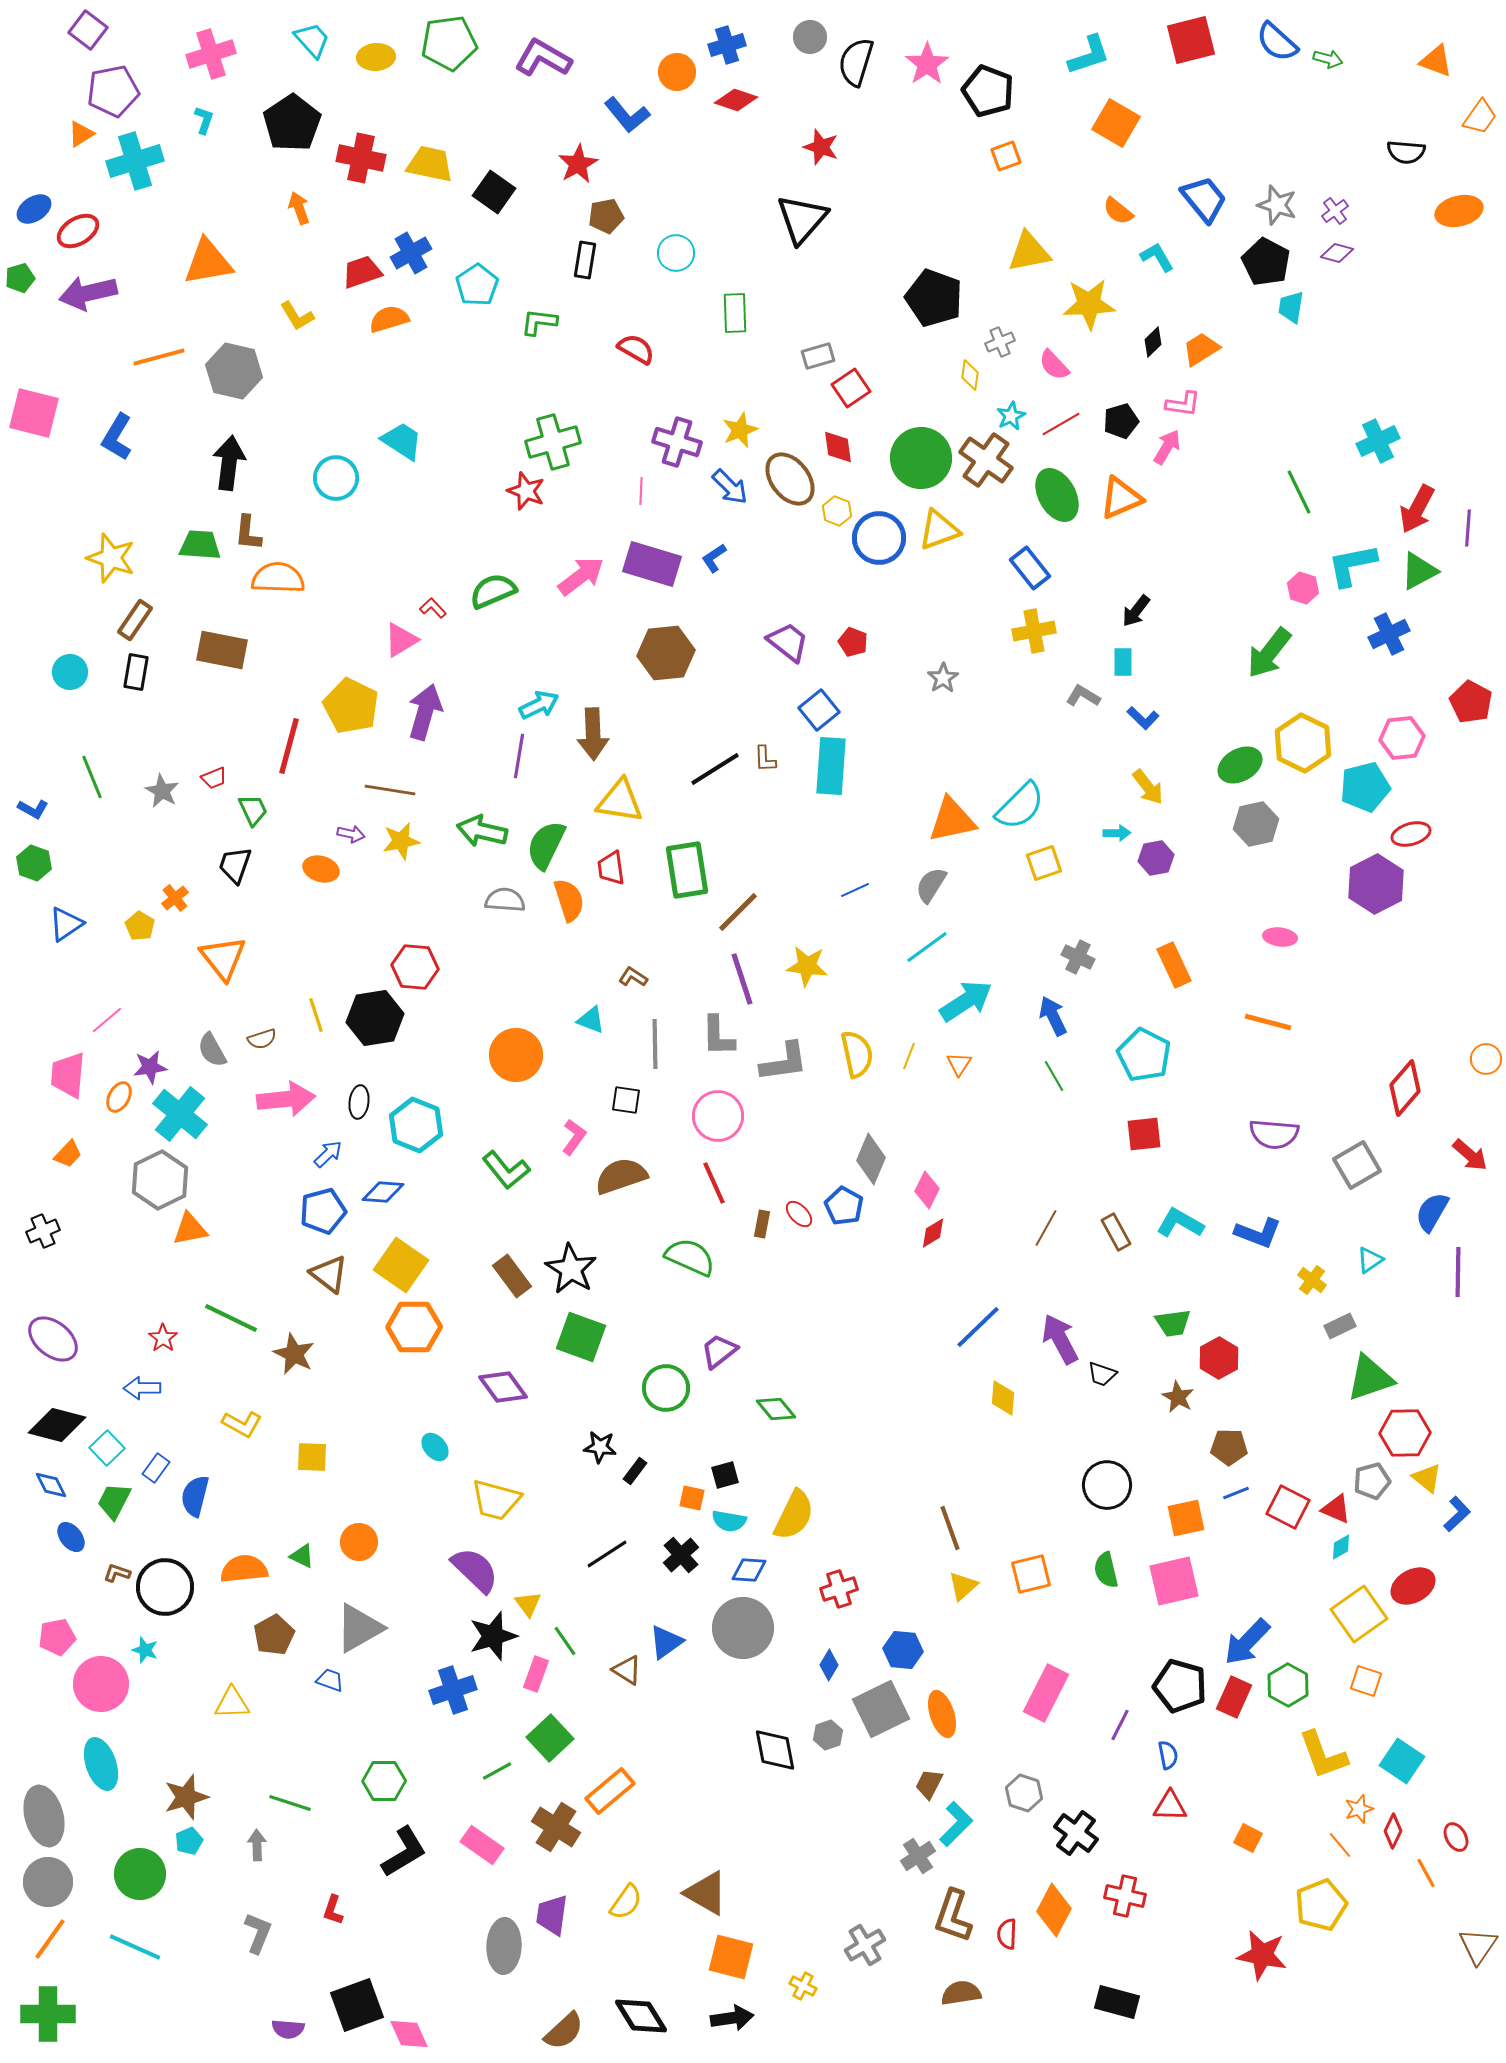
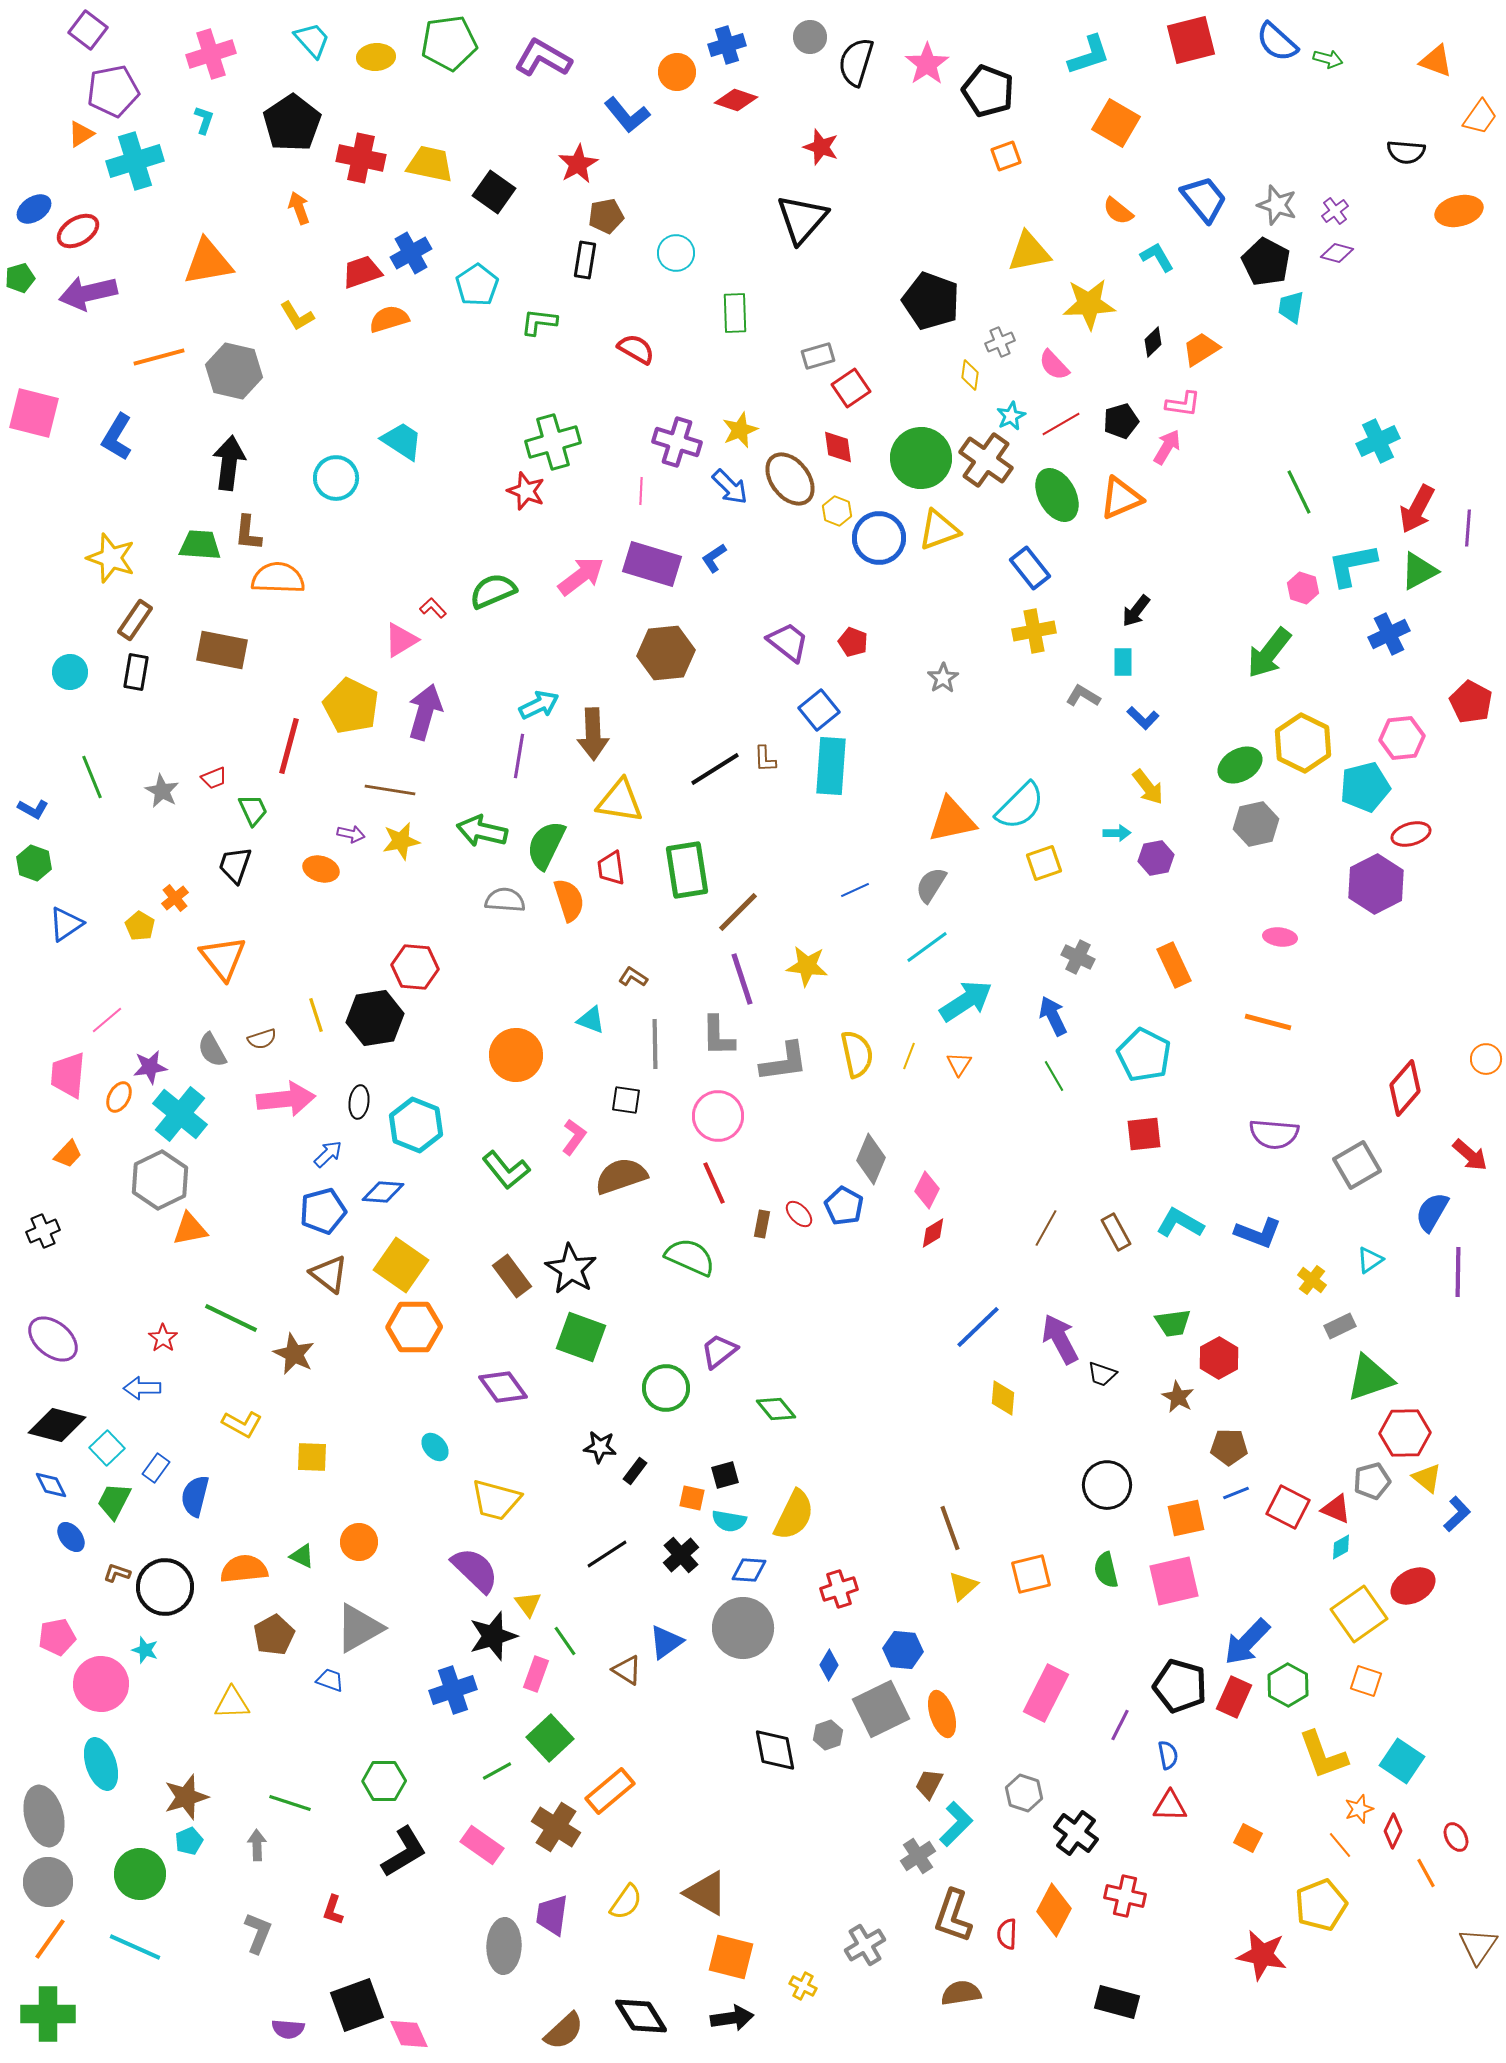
black pentagon at (934, 298): moved 3 px left, 3 px down
